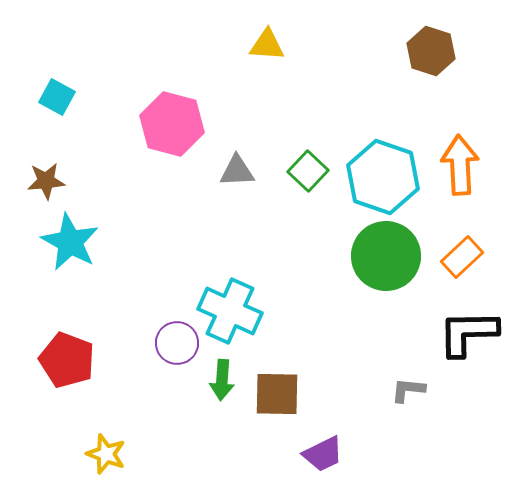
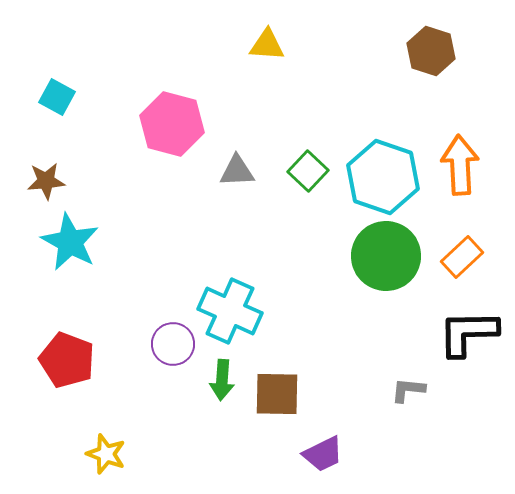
purple circle: moved 4 px left, 1 px down
